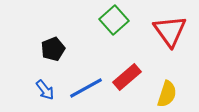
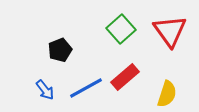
green square: moved 7 px right, 9 px down
black pentagon: moved 7 px right, 1 px down
red rectangle: moved 2 px left
